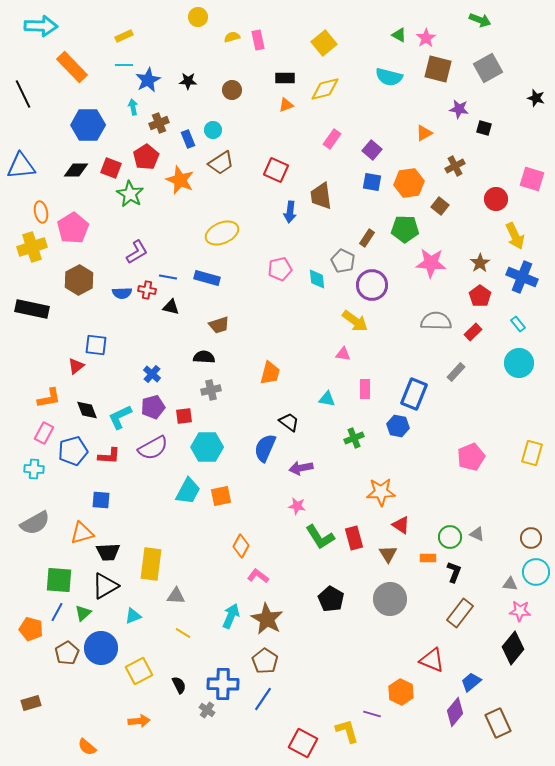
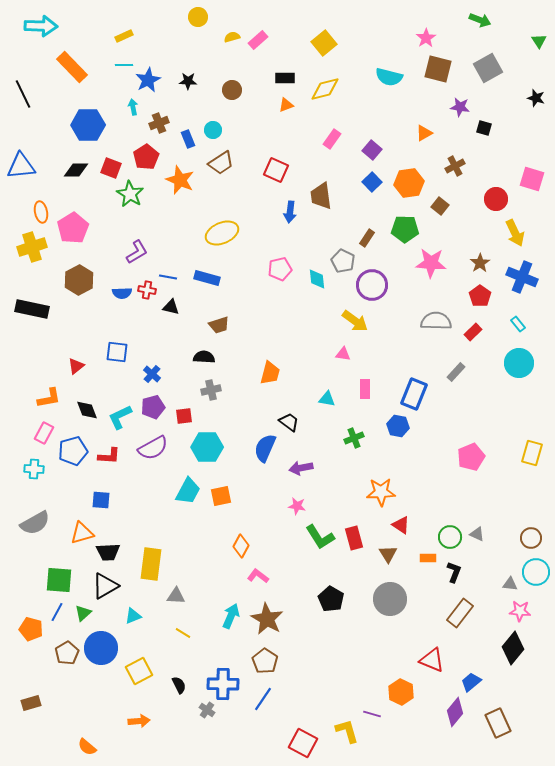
green triangle at (399, 35): moved 140 px right, 6 px down; rotated 28 degrees clockwise
pink rectangle at (258, 40): rotated 60 degrees clockwise
purple star at (459, 109): moved 1 px right, 2 px up
blue square at (372, 182): rotated 36 degrees clockwise
yellow arrow at (515, 236): moved 3 px up
blue square at (96, 345): moved 21 px right, 7 px down
